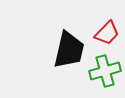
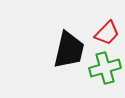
green cross: moved 3 px up
